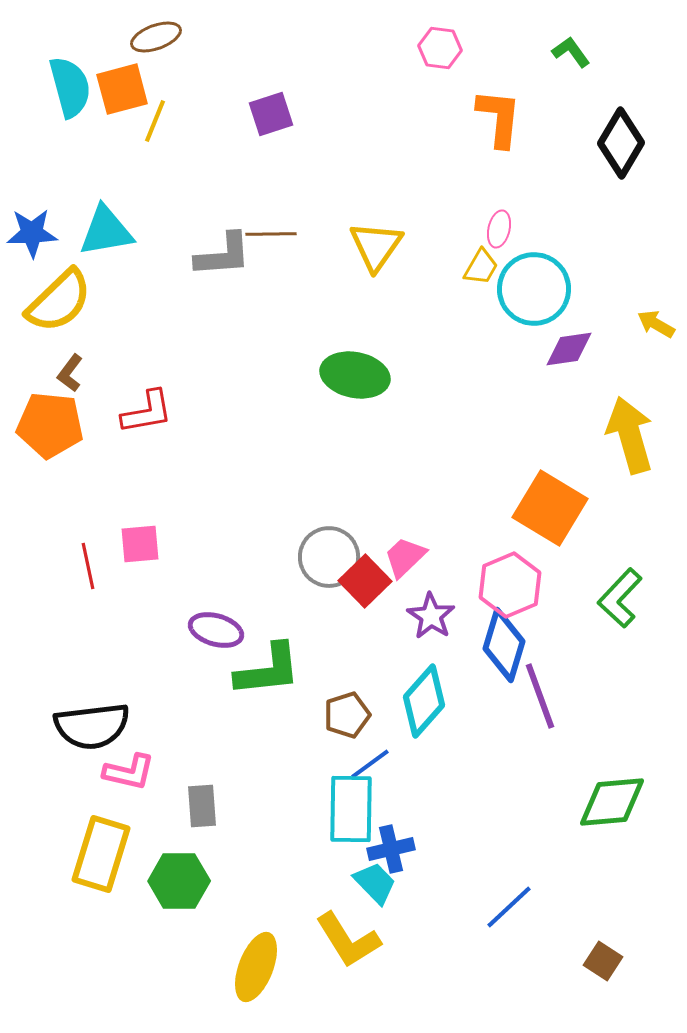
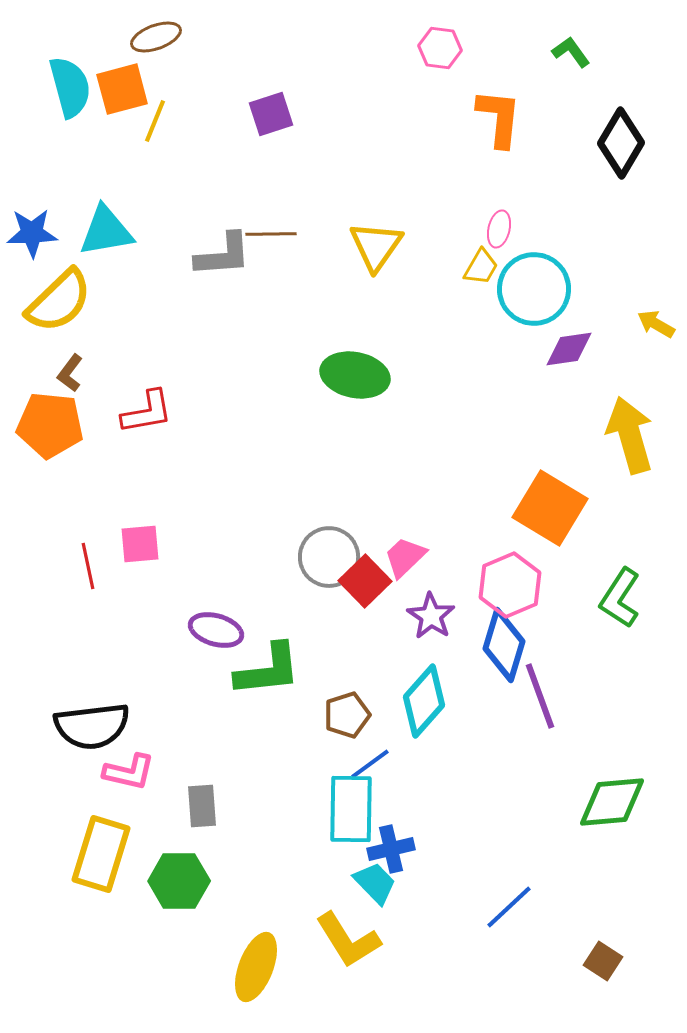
green L-shape at (620, 598): rotated 10 degrees counterclockwise
